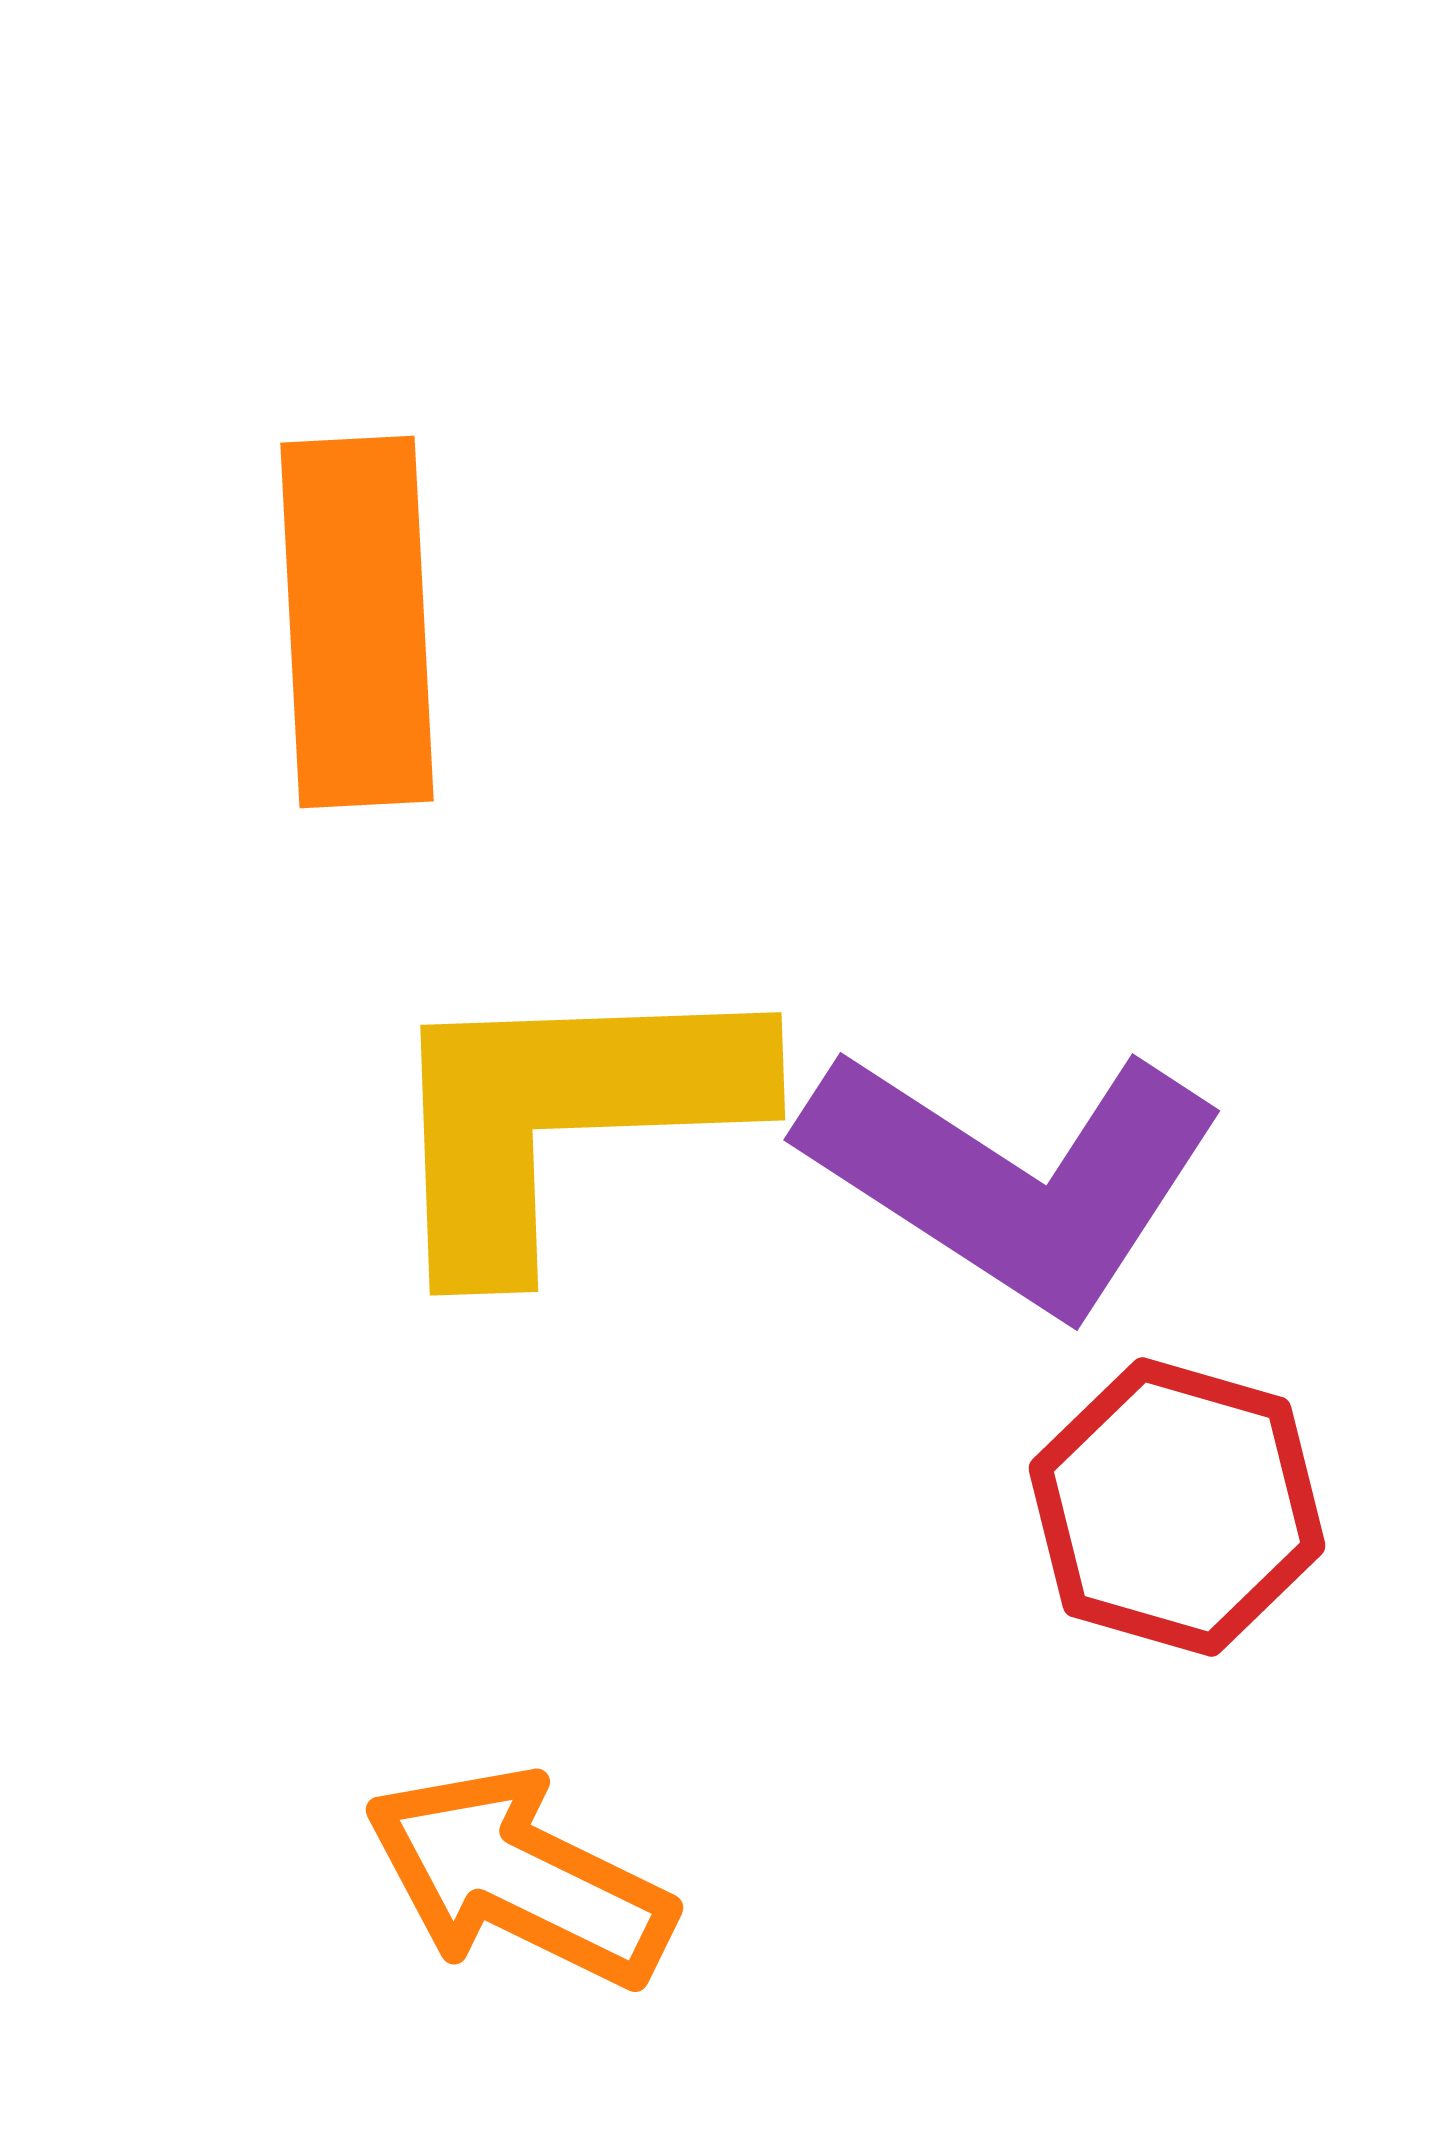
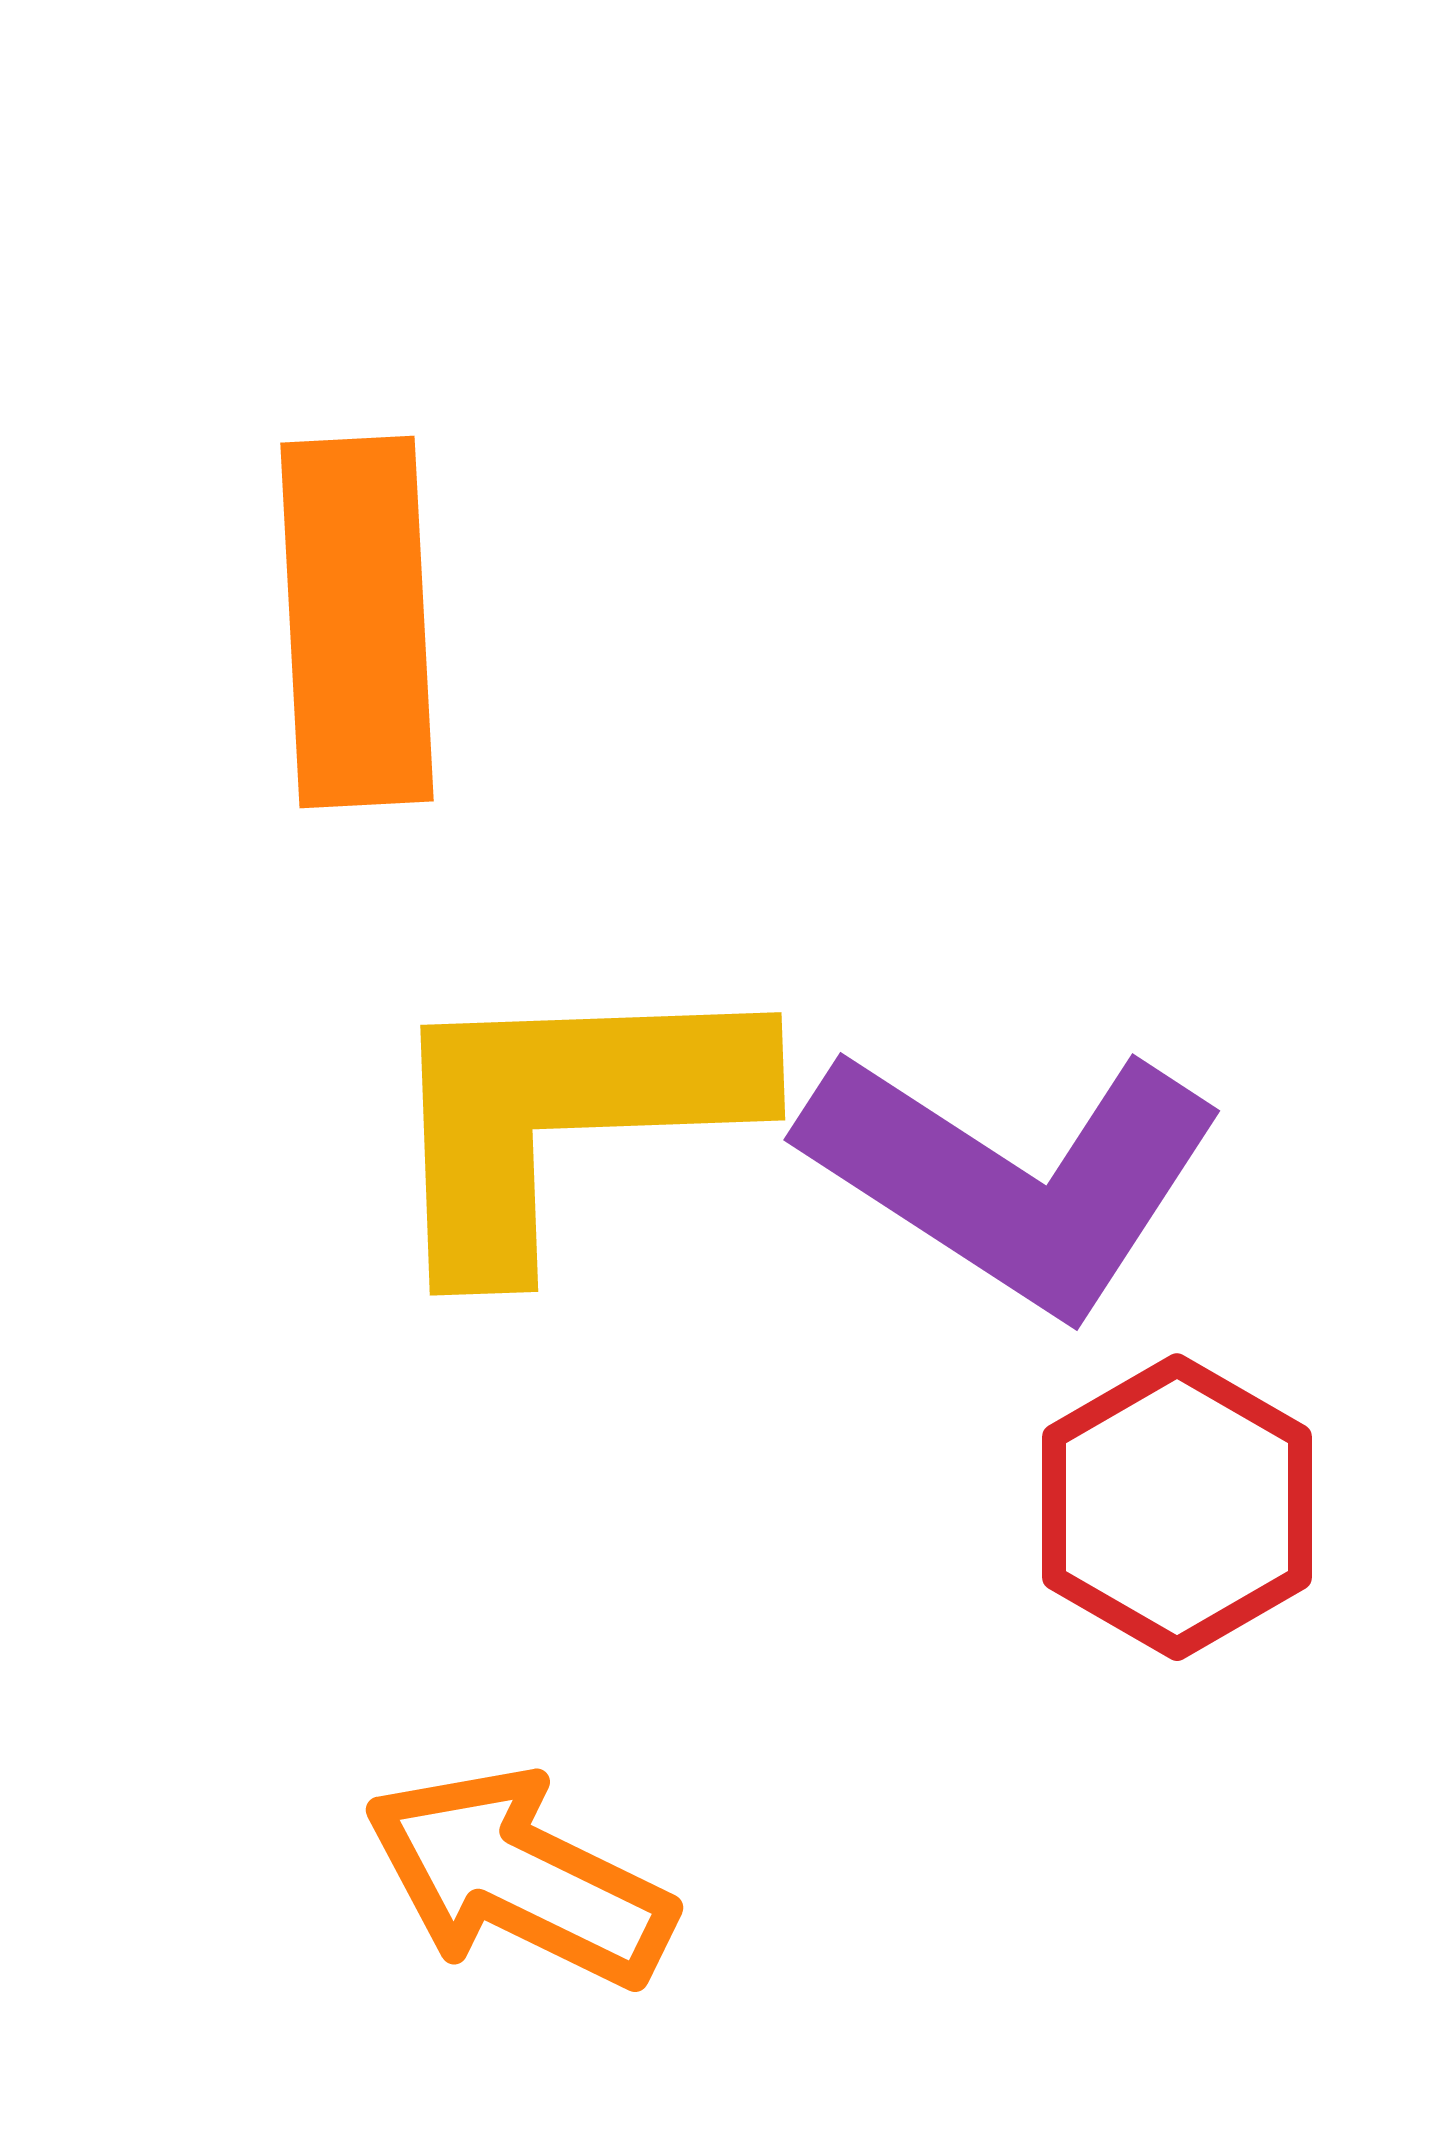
red hexagon: rotated 14 degrees clockwise
